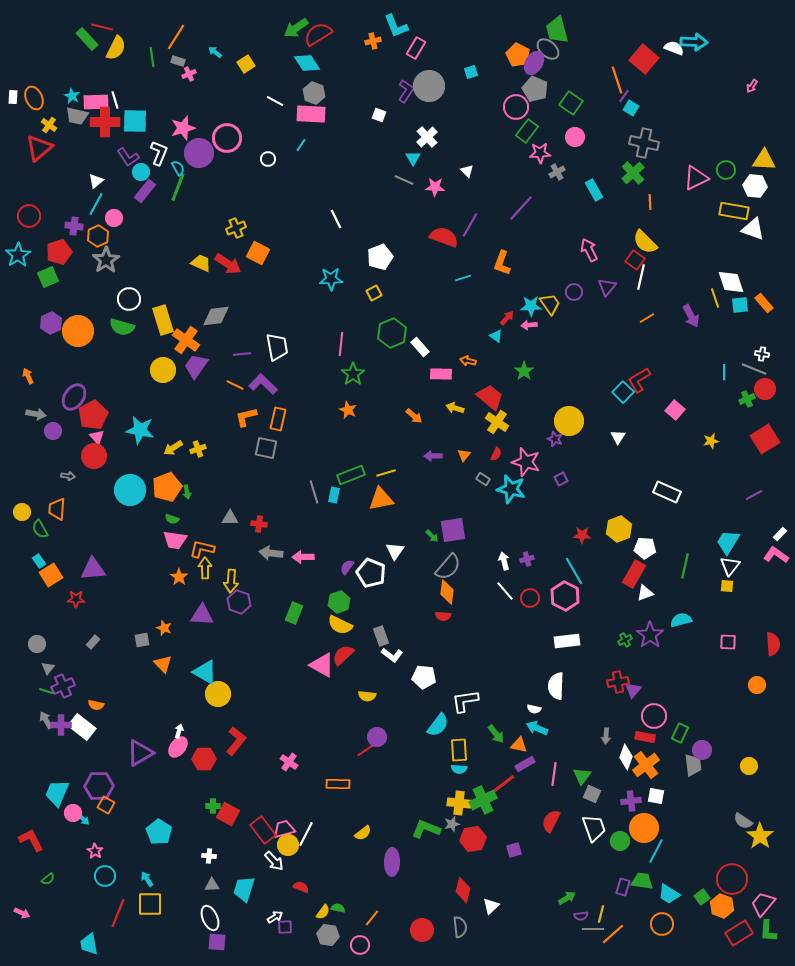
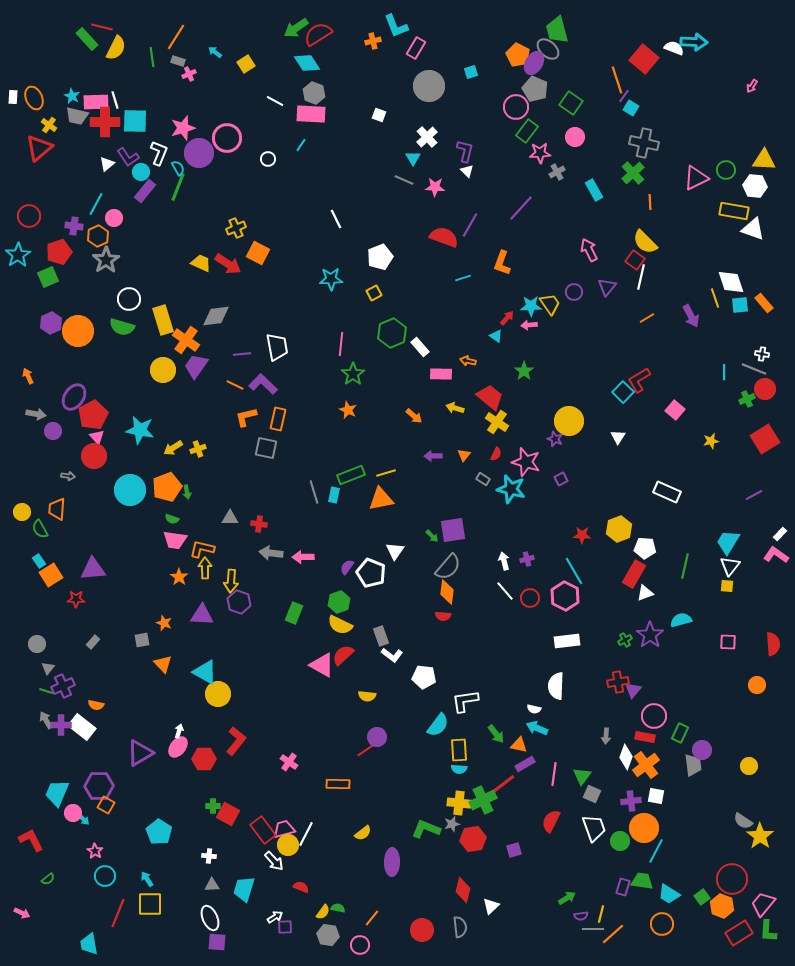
purple L-shape at (406, 91): moved 59 px right, 60 px down; rotated 20 degrees counterclockwise
white triangle at (96, 181): moved 11 px right, 17 px up
orange star at (164, 628): moved 5 px up
